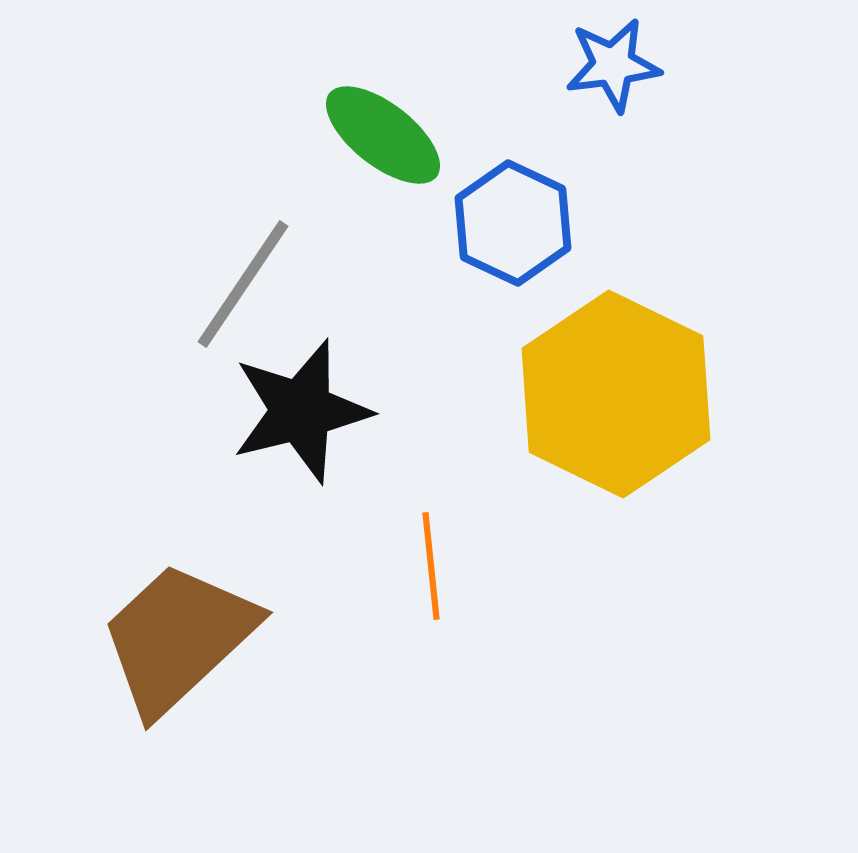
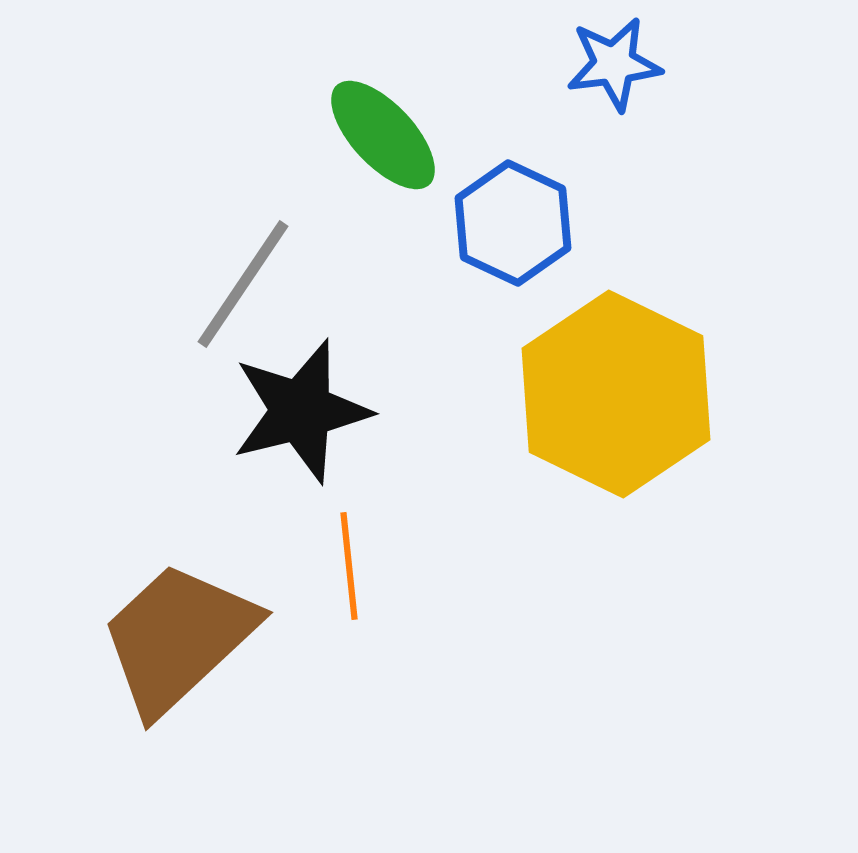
blue star: moved 1 px right, 1 px up
green ellipse: rotated 9 degrees clockwise
orange line: moved 82 px left
